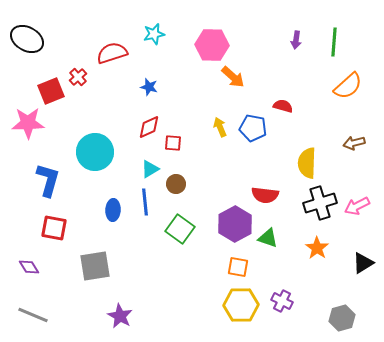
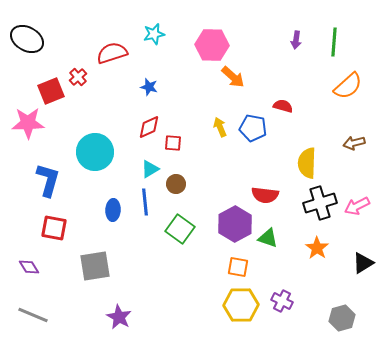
purple star at (120, 316): moved 1 px left, 1 px down
